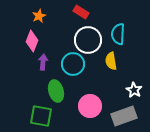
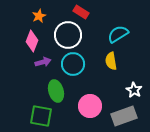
cyan semicircle: rotated 55 degrees clockwise
white circle: moved 20 px left, 5 px up
purple arrow: rotated 70 degrees clockwise
